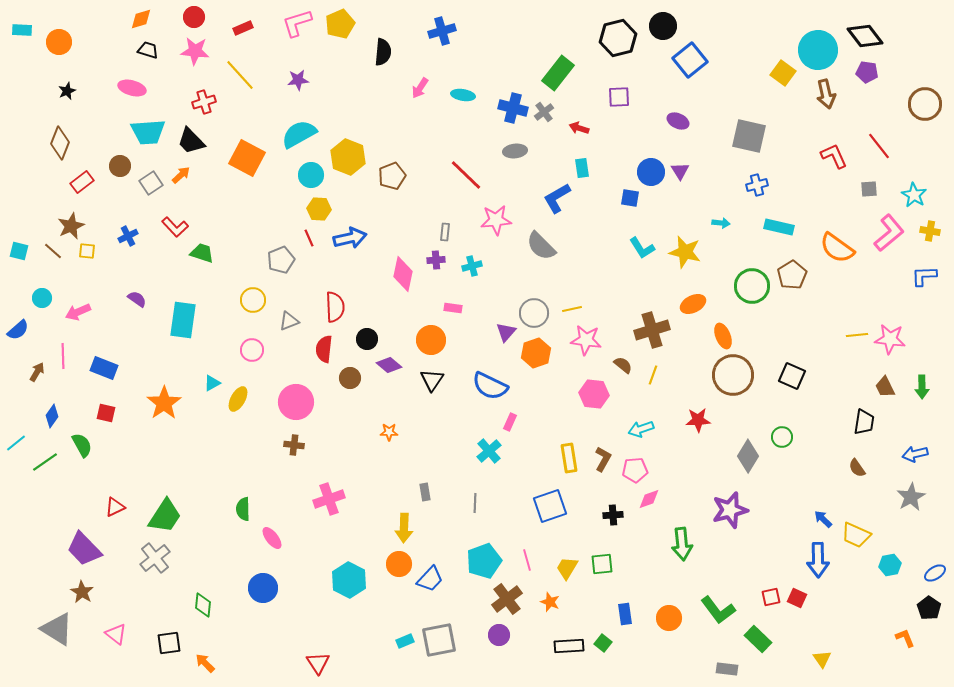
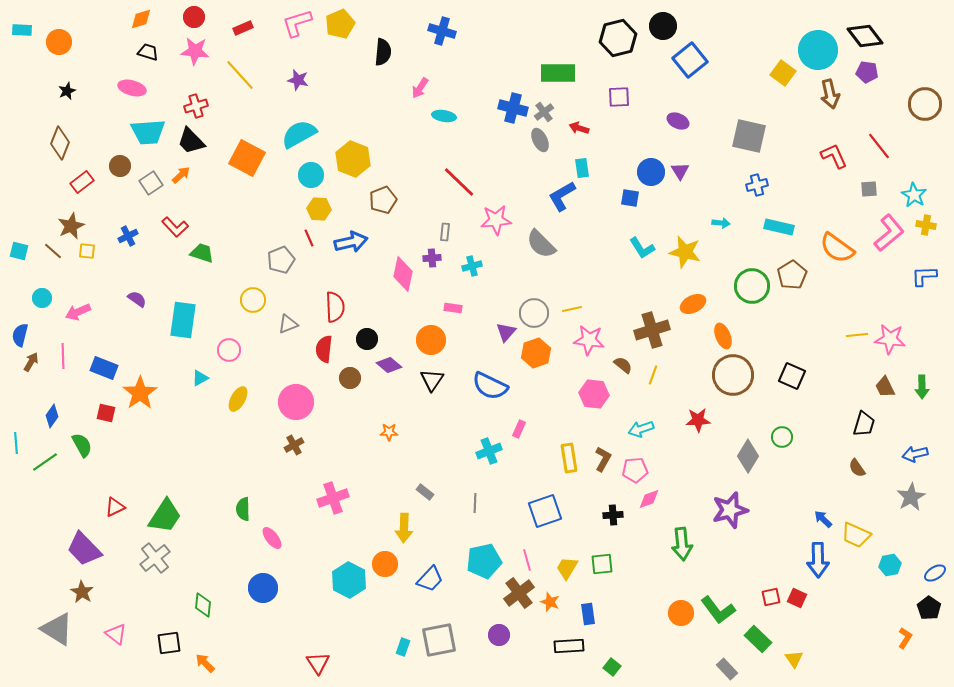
blue cross at (442, 31): rotated 32 degrees clockwise
black trapezoid at (148, 50): moved 2 px down
green rectangle at (558, 73): rotated 52 degrees clockwise
purple star at (298, 80): rotated 20 degrees clockwise
brown arrow at (826, 94): moved 4 px right
cyan ellipse at (463, 95): moved 19 px left, 21 px down
red cross at (204, 102): moved 8 px left, 4 px down
gray ellipse at (515, 151): moved 25 px right, 11 px up; rotated 70 degrees clockwise
yellow hexagon at (348, 157): moved 5 px right, 2 px down
red line at (466, 175): moved 7 px left, 7 px down
brown pentagon at (392, 176): moved 9 px left, 24 px down
blue L-shape at (557, 198): moved 5 px right, 2 px up
yellow cross at (930, 231): moved 4 px left, 6 px up
blue arrow at (350, 238): moved 1 px right, 4 px down
gray semicircle at (541, 246): moved 2 px up
purple cross at (436, 260): moved 4 px left, 2 px up
gray triangle at (289, 321): moved 1 px left, 3 px down
blue semicircle at (18, 330): moved 2 px right, 5 px down; rotated 145 degrees clockwise
pink star at (586, 340): moved 3 px right
pink circle at (252, 350): moved 23 px left
brown arrow at (37, 372): moved 6 px left, 10 px up
cyan triangle at (212, 383): moved 12 px left, 5 px up
orange star at (164, 403): moved 24 px left, 10 px up
pink rectangle at (510, 422): moved 9 px right, 7 px down
black trapezoid at (864, 422): moved 2 px down; rotated 8 degrees clockwise
cyan line at (16, 443): rotated 55 degrees counterclockwise
brown cross at (294, 445): rotated 36 degrees counterclockwise
cyan cross at (489, 451): rotated 20 degrees clockwise
gray rectangle at (425, 492): rotated 42 degrees counterclockwise
pink cross at (329, 499): moved 4 px right, 1 px up
blue square at (550, 506): moved 5 px left, 5 px down
cyan pentagon at (484, 561): rotated 8 degrees clockwise
orange circle at (399, 564): moved 14 px left
brown cross at (507, 599): moved 12 px right, 6 px up
blue rectangle at (625, 614): moved 37 px left
orange circle at (669, 618): moved 12 px right, 5 px up
orange L-shape at (905, 638): rotated 55 degrees clockwise
cyan rectangle at (405, 641): moved 2 px left, 6 px down; rotated 48 degrees counterclockwise
green square at (603, 643): moved 9 px right, 24 px down
yellow triangle at (822, 659): moved 28 px left
gray rectangle at (727, 669): rotated 40 degrees clockwise
